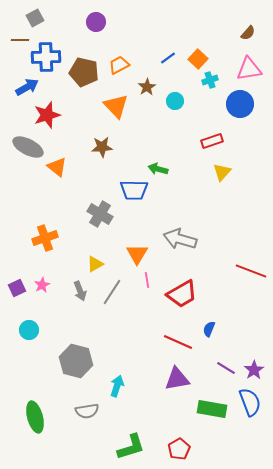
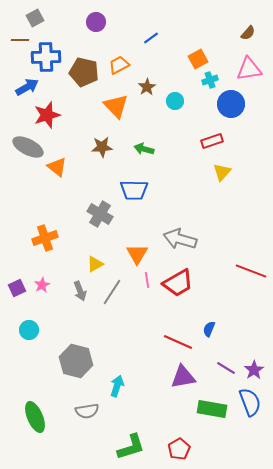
blue line at (168, 58): moved 17 px left, 20 px up
orange square at (198, 59): rotated 18 degrees clockwise
blue circle at (240, 104): moved 9 px left
green arrow at (158, 169): moved 14 px left, 20 px up
red trapezoid at (182, 294): moved 4 px left, 11 px up
purple triangle at (177, 379): moved 6 px right, 2 px up
green ellipse at (35, 417): rotated 8 degrees counterclockwise
